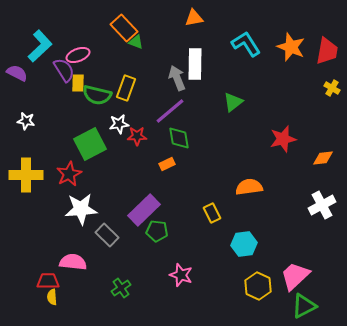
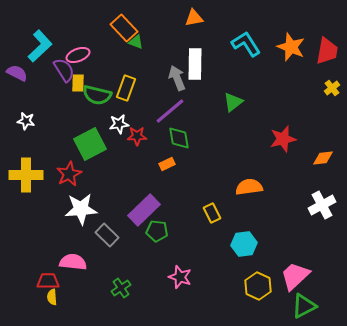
yellow cross at (332, 88): rotated 21 degrees clockwise
pink star at (181, 275): moved 1 px left, 2 px down
